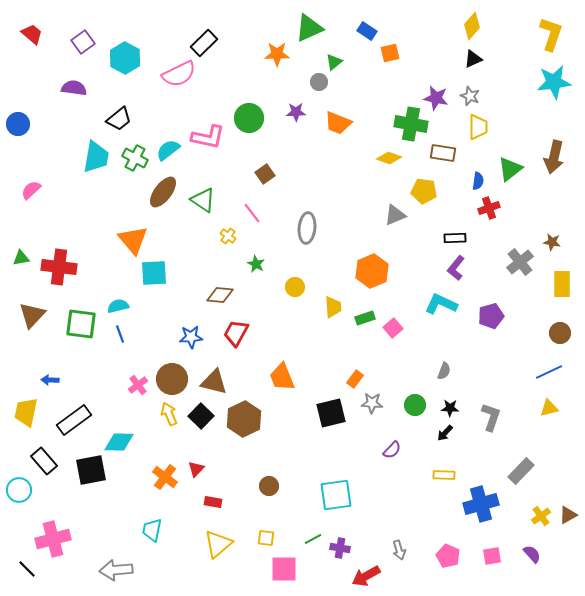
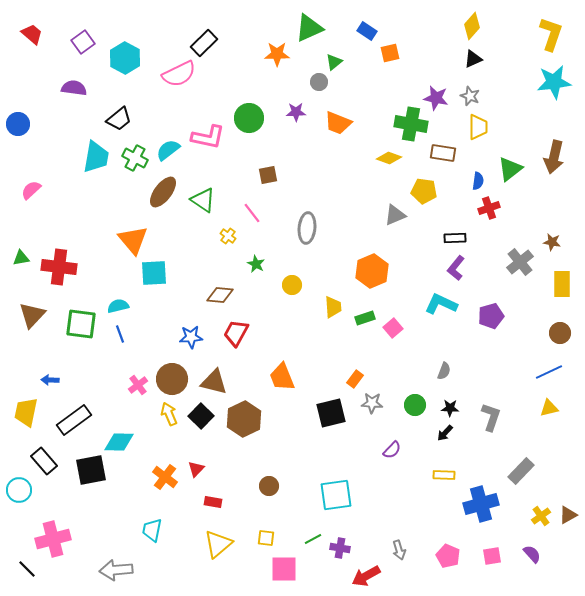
brown square at (265, 174): moved 3 px right, 1 px down; rotated 24 degrees clockwise
yellow circle at (295, 287): moved 3 px left, 2 px up
